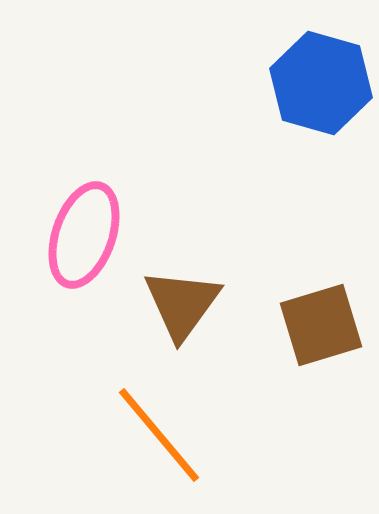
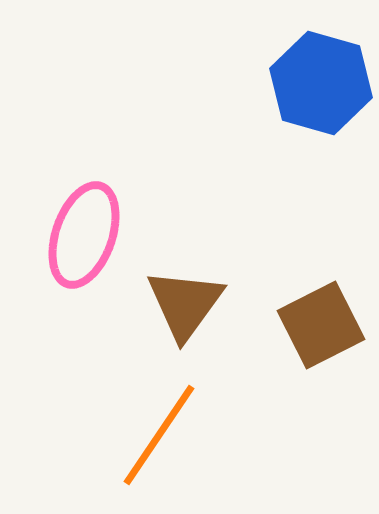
brown triangle: moved 3 px right
brown square: rotated 10 degrees counterclockwise
orange line: rotated 74 degrees clockwise
